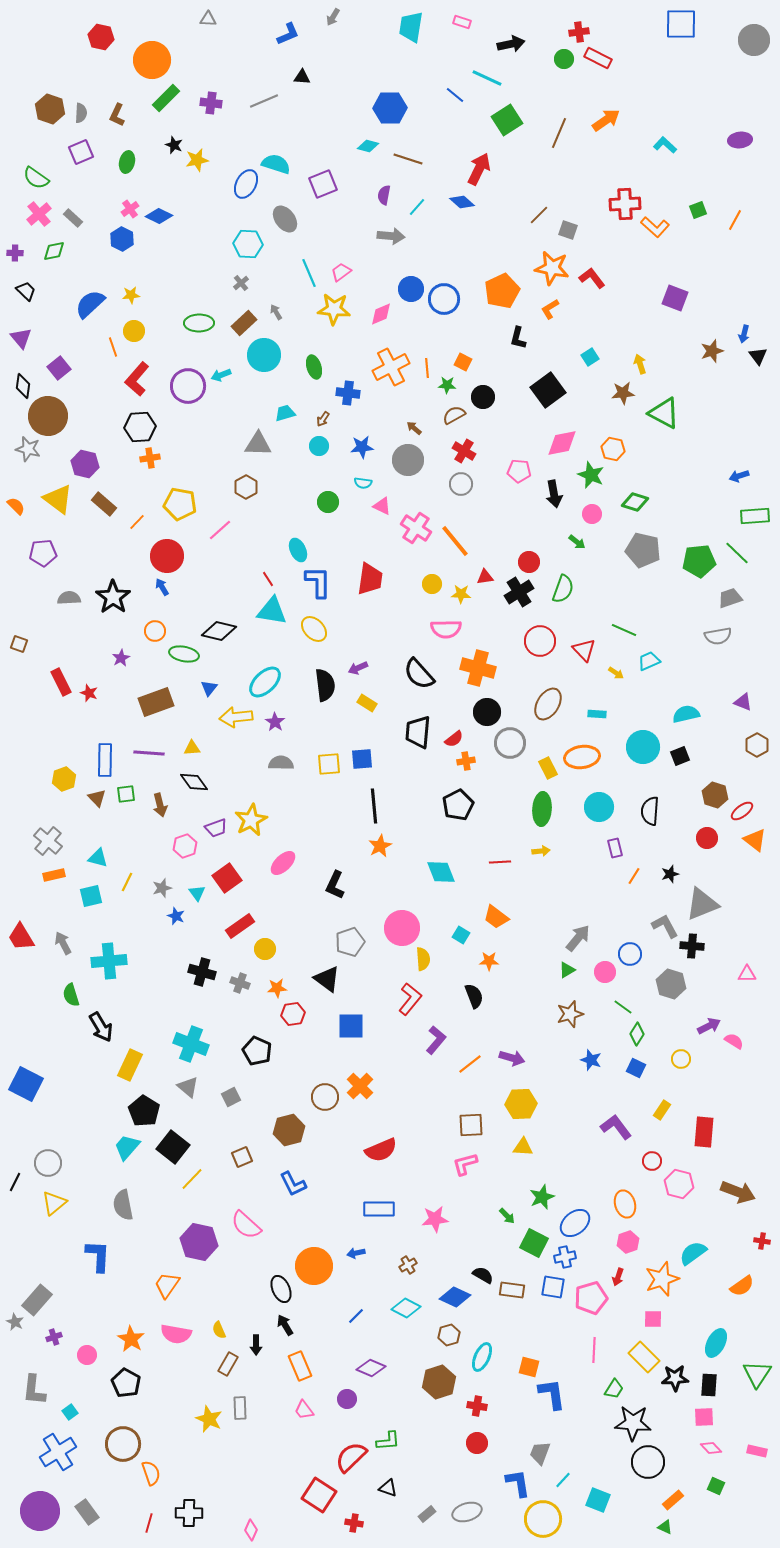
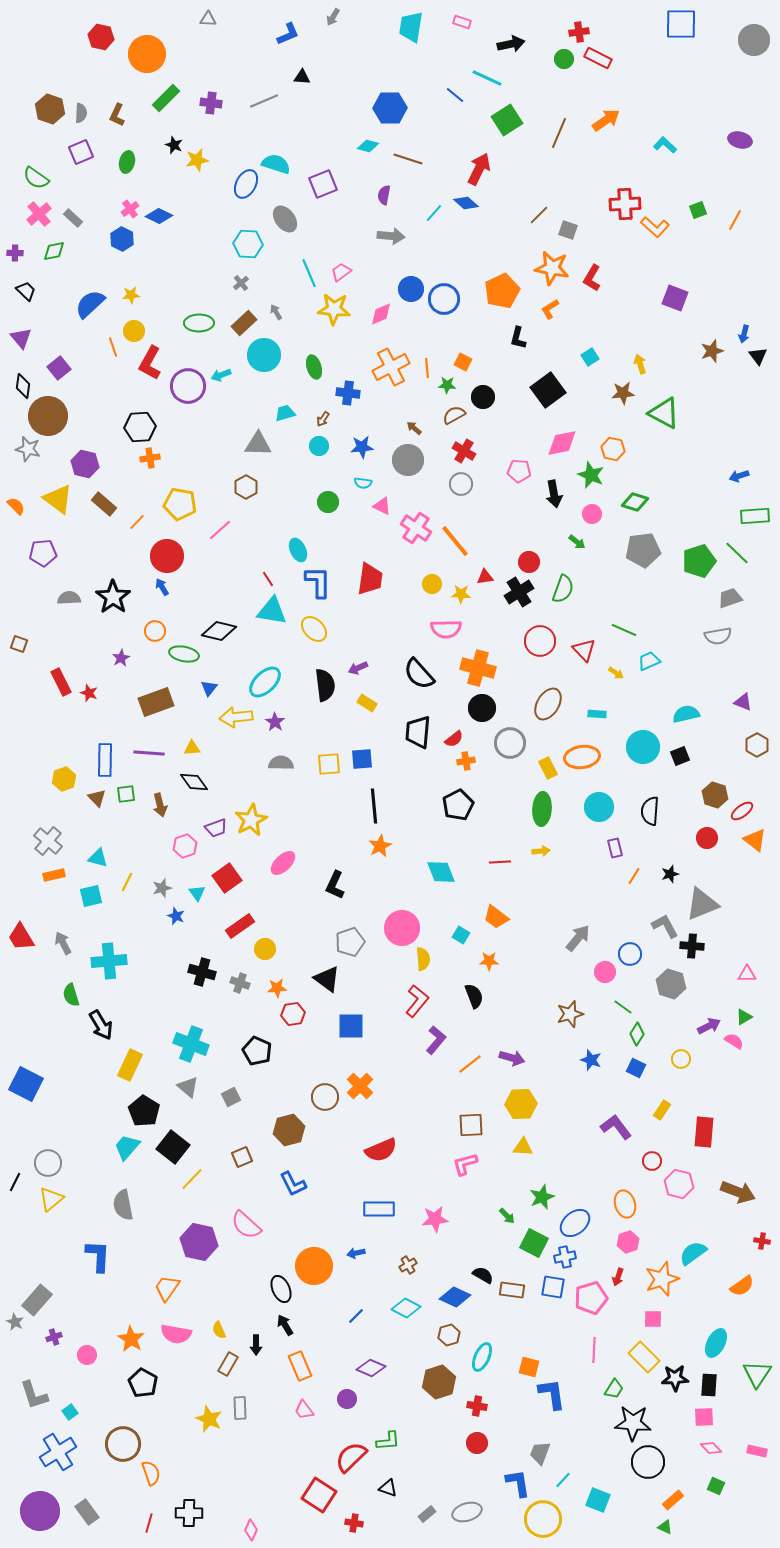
orange circle at (152, 60): moved 5 px left, 6 px up
purple ellipse at (740, 140): rotated 20 degrees clockwise
blue diamond at (462, 202): moved 4 px right, 1 px down
cyan line at (417, 207): moved 17 px right, 6 px down
red L-shape at (592, 278): rotated 112 degrees counterclockwise
red L-shape at (137, 379): moved 13 px right, 16 px up; rotated 12 degrees counterclockwise
gray pentagon at (643, 550): rotated 20 degrees counterclockwise
green pentagon at (699, 561): rotated 12 degrees counterclockwise
black circle at (487, 712): moved 5 px left, 4 px up
green triangle at (567, 970): moved 177 px right, 47 px down
red L-shape at (410, 999): moved 7 px right, 2 px down
black arrow at (101, 1027): moved 2 px up
yellow triangle at (54, 1203): moved 3 px left, 4 px up
orange trapezoid at (167, 1285): moved 3 px down
black pentagon at (126, 1383): moved 17 px right
gray L-shape at (34, 1390): moved 5 px down; rotated 24 degrees counterclockwise
